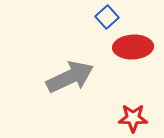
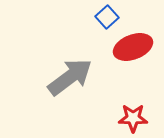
red ellipse: rotated 18 degrees counterclockwise
gray arrow: rotated 12 degrees counterclockwise
